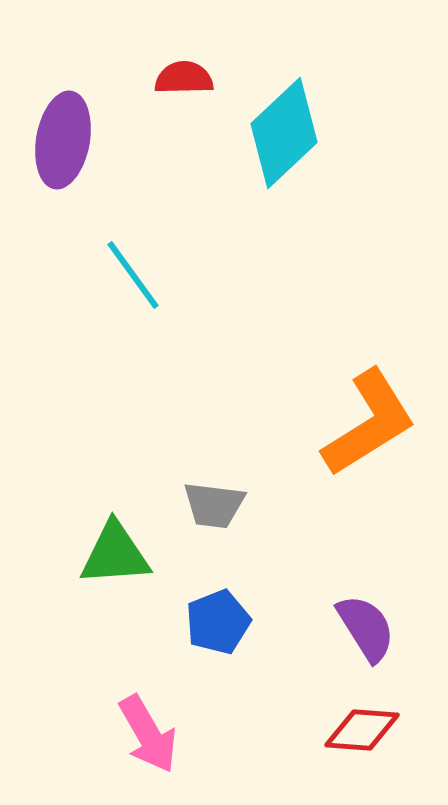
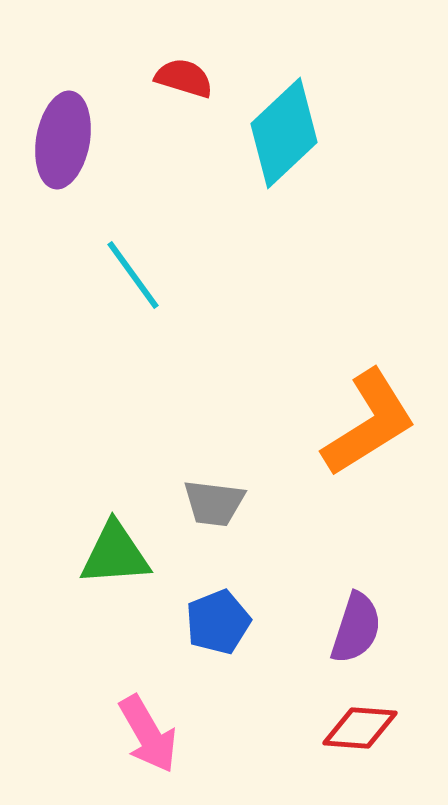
red semicircle: rotated 18 degrees clockwise
gray trapezoid: moved 2 px up
purple semicircle: moved 10 px left; rotated 50 degrees clockwise
red diamond: moved 2 px left, 2 px up
